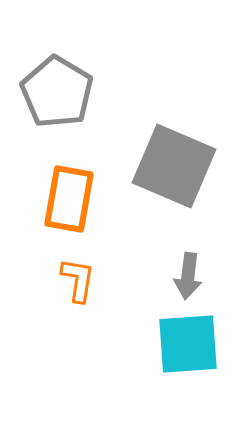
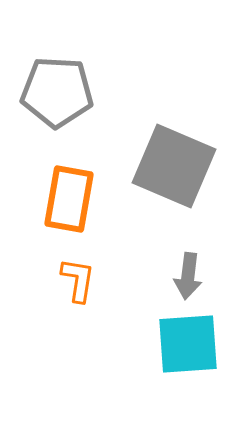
gray pentagon: rotated 28 degrees counterclockwise
